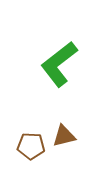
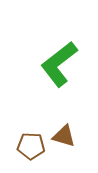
brown triangle: rotated 30 degrees clockwise
